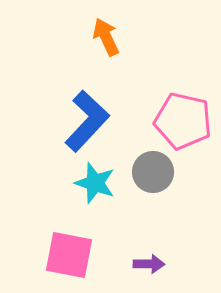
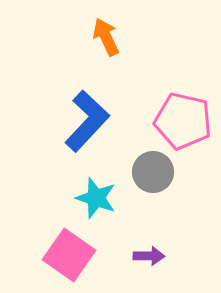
cyan star: moved 1 px right, 15 px down
pink square: rotated 24 degrees clockwise
purple arrow: moved 8 px up
